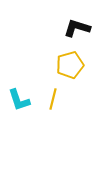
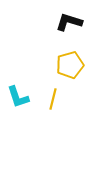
black L-shape: moved 8 px left, 6 px up
cyan L-shape: moved 1 px left, 3 px up
